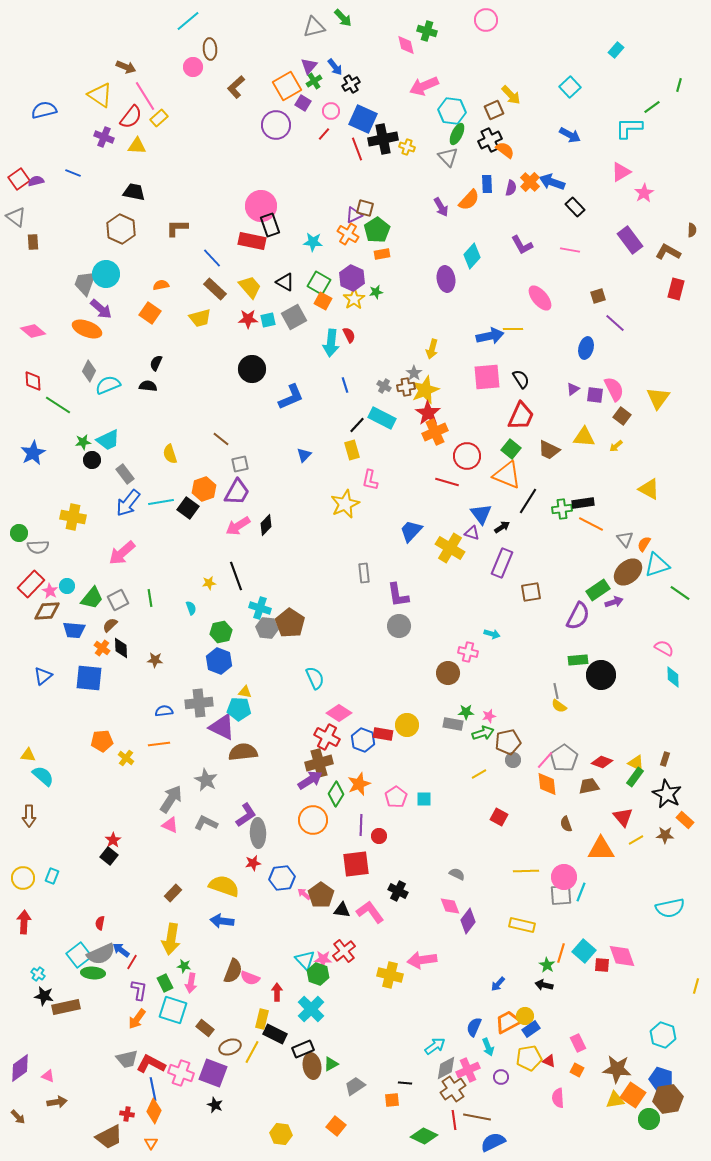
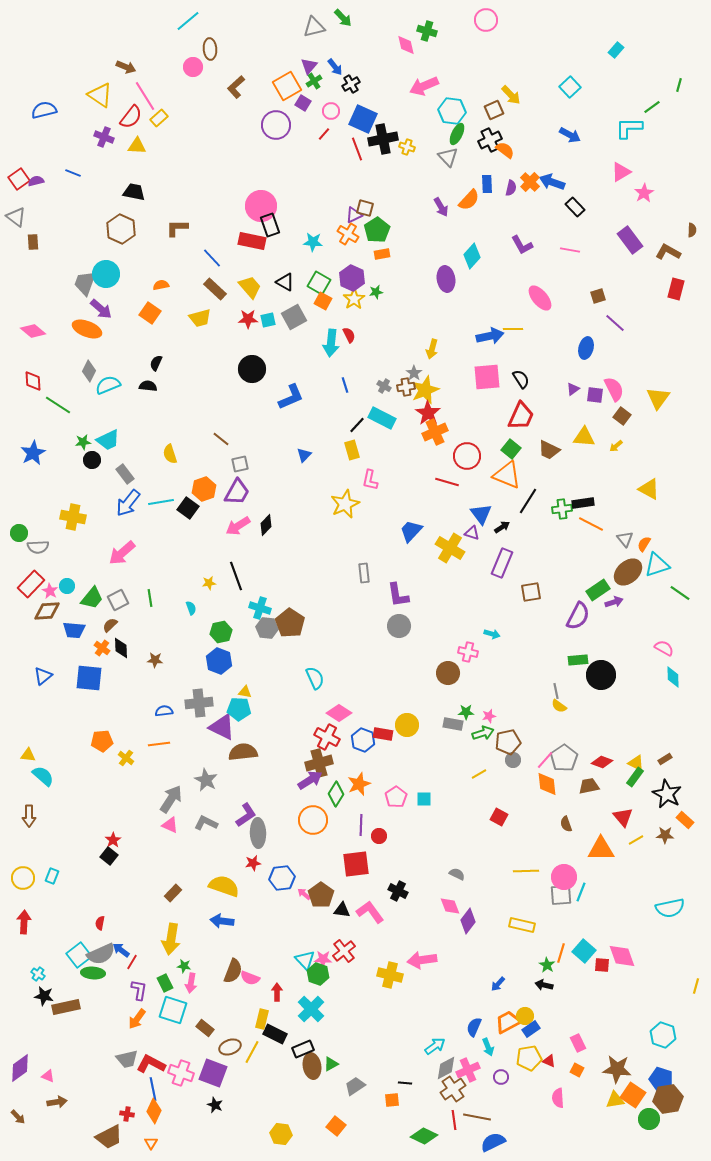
brown rectangle at (665, 759): rotated 40 degrees clockwise
